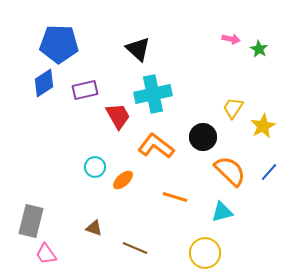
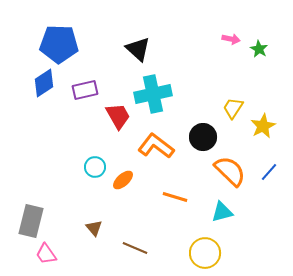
brown triangle: rotated 30 degrees clockwise
